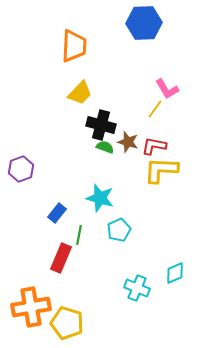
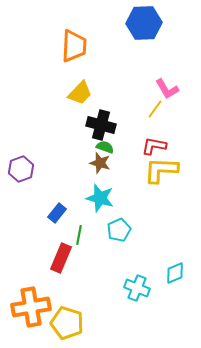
brown star: moved 28 px left, 21 px down
